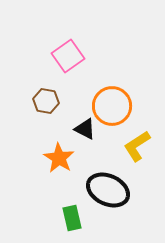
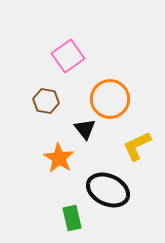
orange circle: moved 2 px left, 7 px up
black triangle: rotated 25 degrees clockwise
yellow L-shape: rotated 8 degrees clockwise
